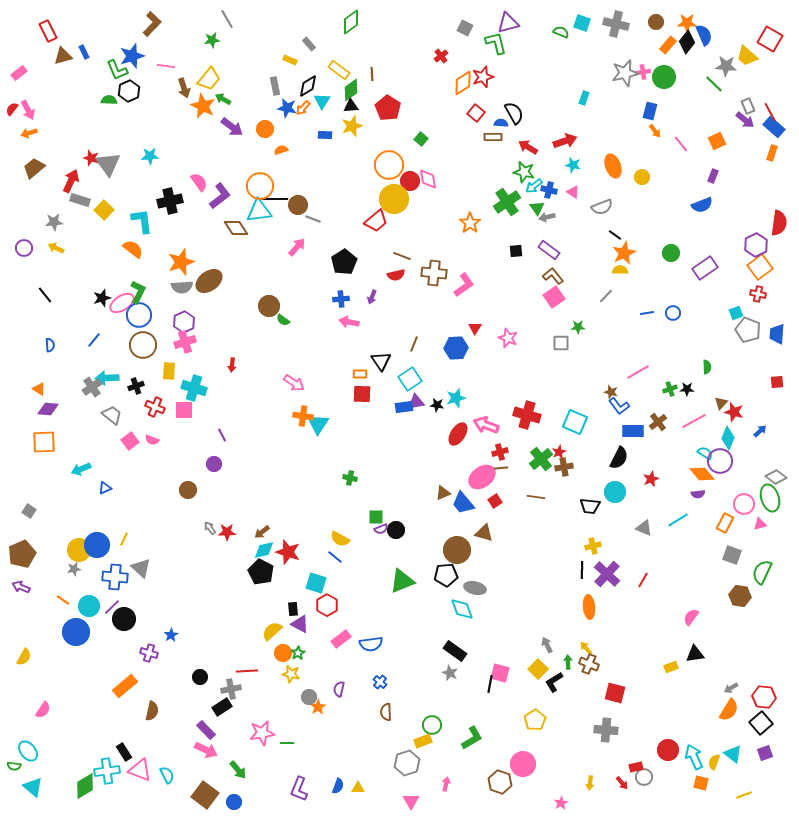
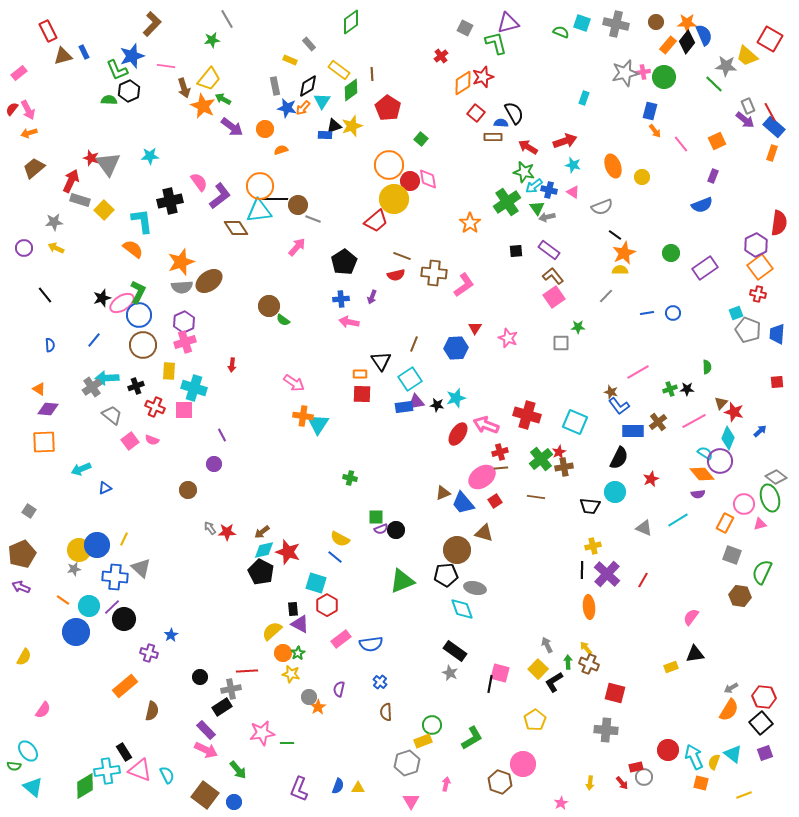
black triangle at (351, 106): moved 17 px left, 20 px down; rotated 14 degrees counterclockwise
